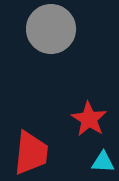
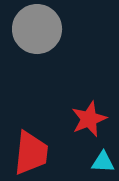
gray circle: moved 14 px left
red star: rotated 18 degrees clockwise
